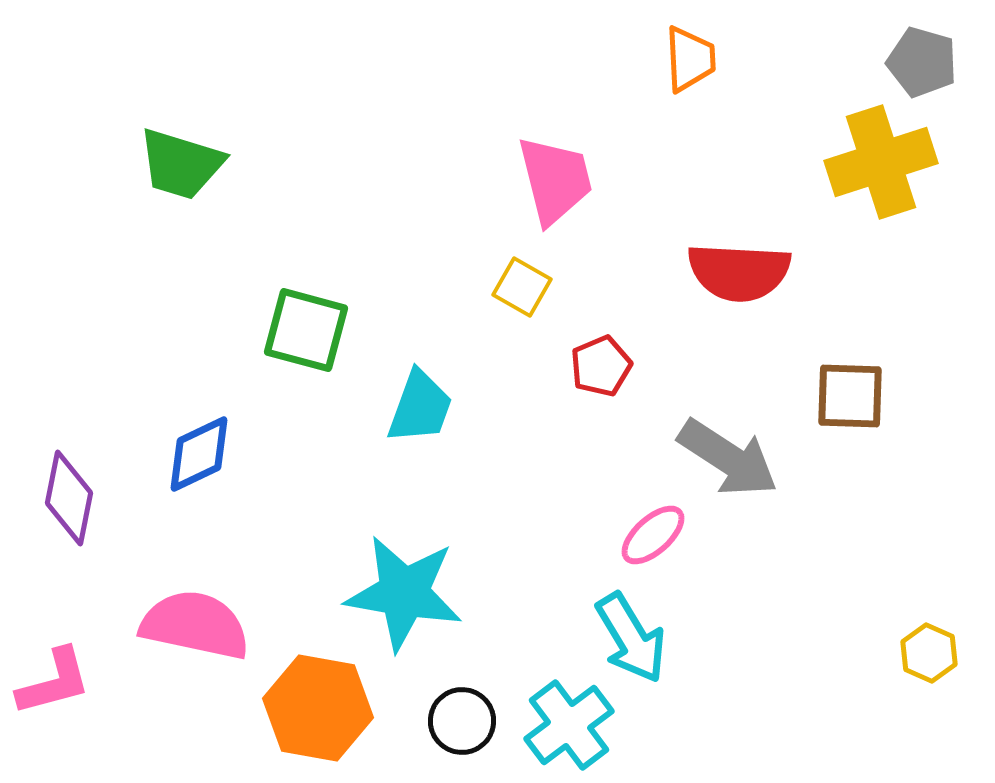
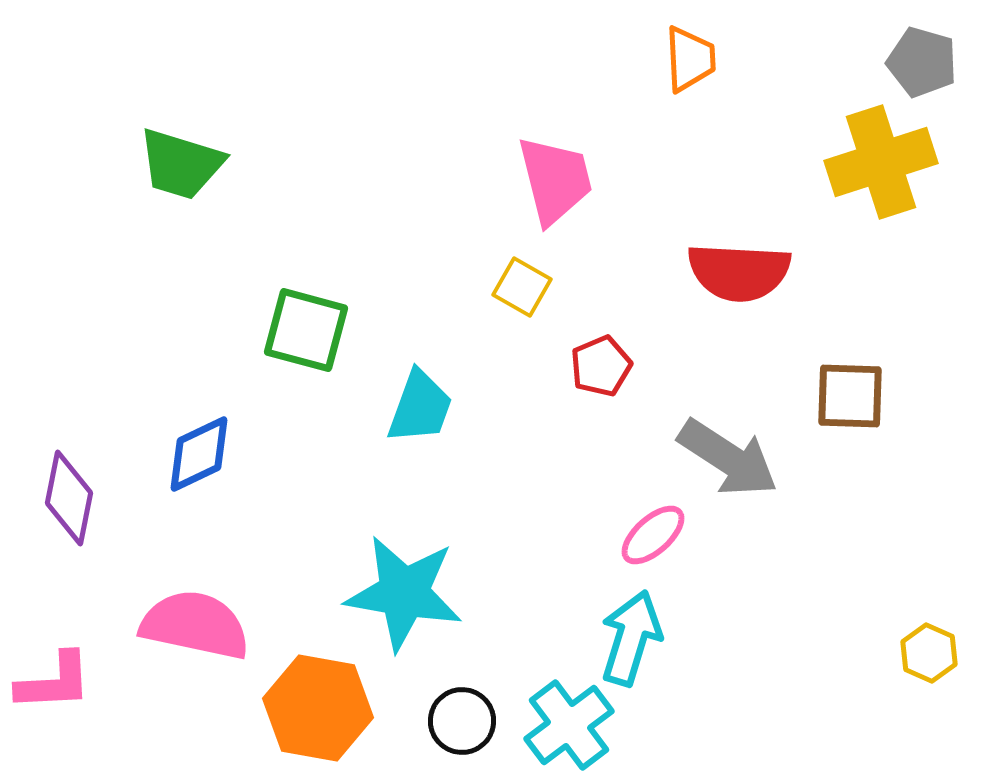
cyan arrow: rotated 132 degrees counterclockwise
pink L-shape: rotated 12 degrees clockwise
